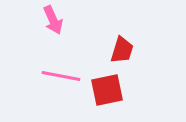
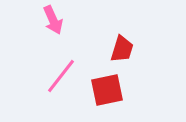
red trapezoid: moved 1 px up
pink line: rotated 63 degrees counterclockwise
